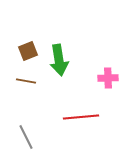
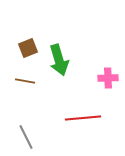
brown square: moved 3 px up
green arrow: rotated 8 degrees counterclockwise
brown line: moved 1 px left
red line: moved 2 px right, 1 px down
